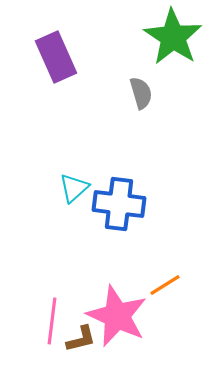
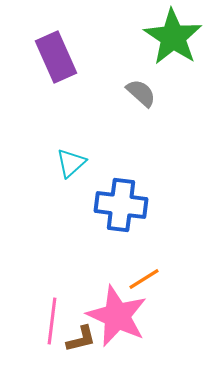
gray semicircle: rotated 32 degrees counterclockwise
cyan triangle: moved 3 px left, 25 px up
blue cross: moved 2 px right, 1 px down
orange line: moved 21 px left, 6 px up
